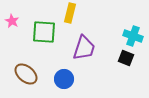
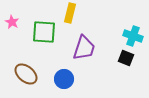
pink star: moved 1 px down
